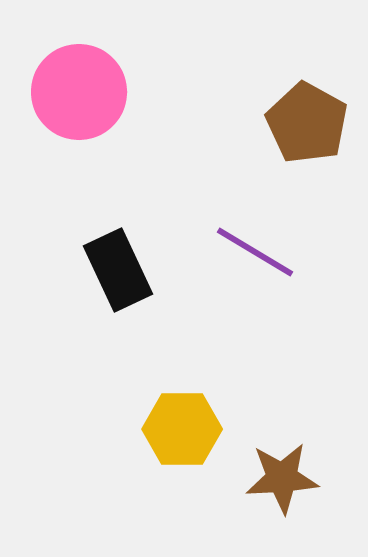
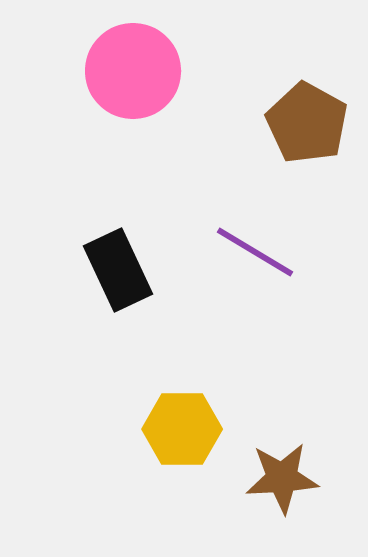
pink circle: moved 54 px right, 21 px up
